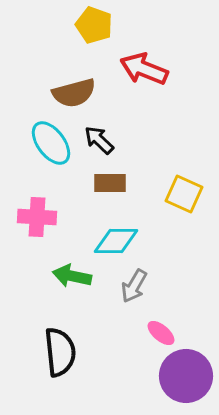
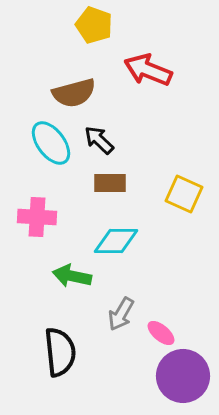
red arrow: moved 4 px right, 1 px down
gray arrow: moved 13 px left, 28 px down
purple circle: moved 3 px left
